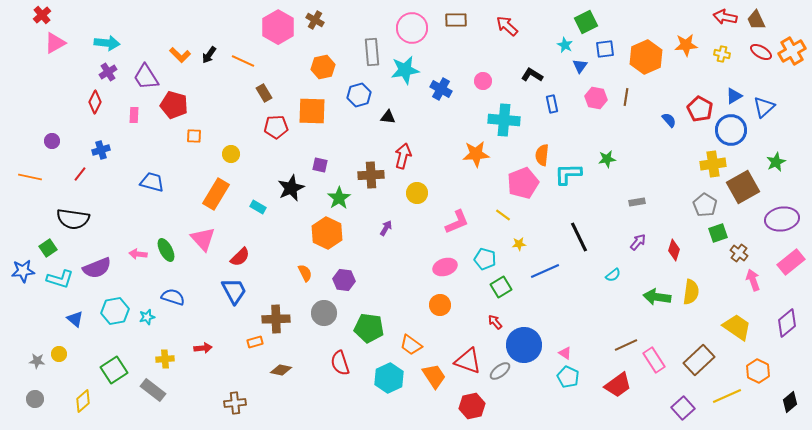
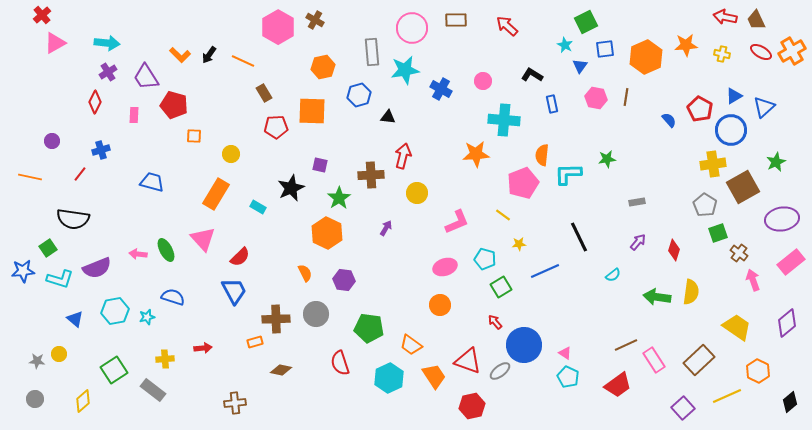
gray circle at (324, 313): moved 8 px left, 1 px down
